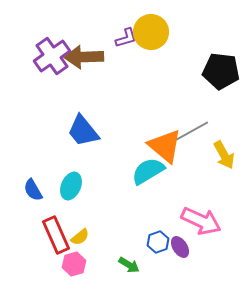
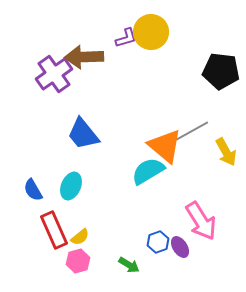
purple cross: moved 2 px right, 18 px down
blue trapezoid: moved 3 px down
yellow arrow: moved 2 px right, 3 px up
pink arrow: rotated 33 degrees clockwise
red rectangle: moved 2 px left, 5 px up
pink hexagon: moved 4 px right, 3 px up
